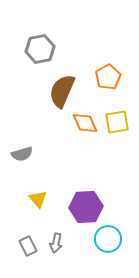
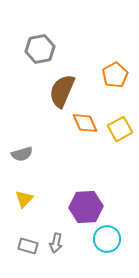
orange pentagon: moved 7 px right, 2 px up
yellow square: moved 3 px right, 7 px down; rotated 20 degrees counterclockwise
yellow triangle: moved 14 px left; rotated 24 degrees clockwise
cyan circle: moved 1 px left
gray rectangle: rotated 48 degrees counterclockwise
